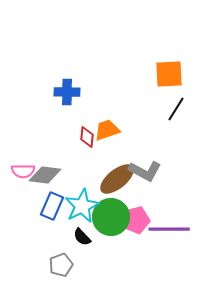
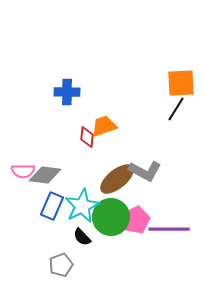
orange square: moved 12 px right, 9 px down
orange trapezoid: moved 3 px left, 4 px up
pink pentagon: rotated 12 degrees counterclockwise
